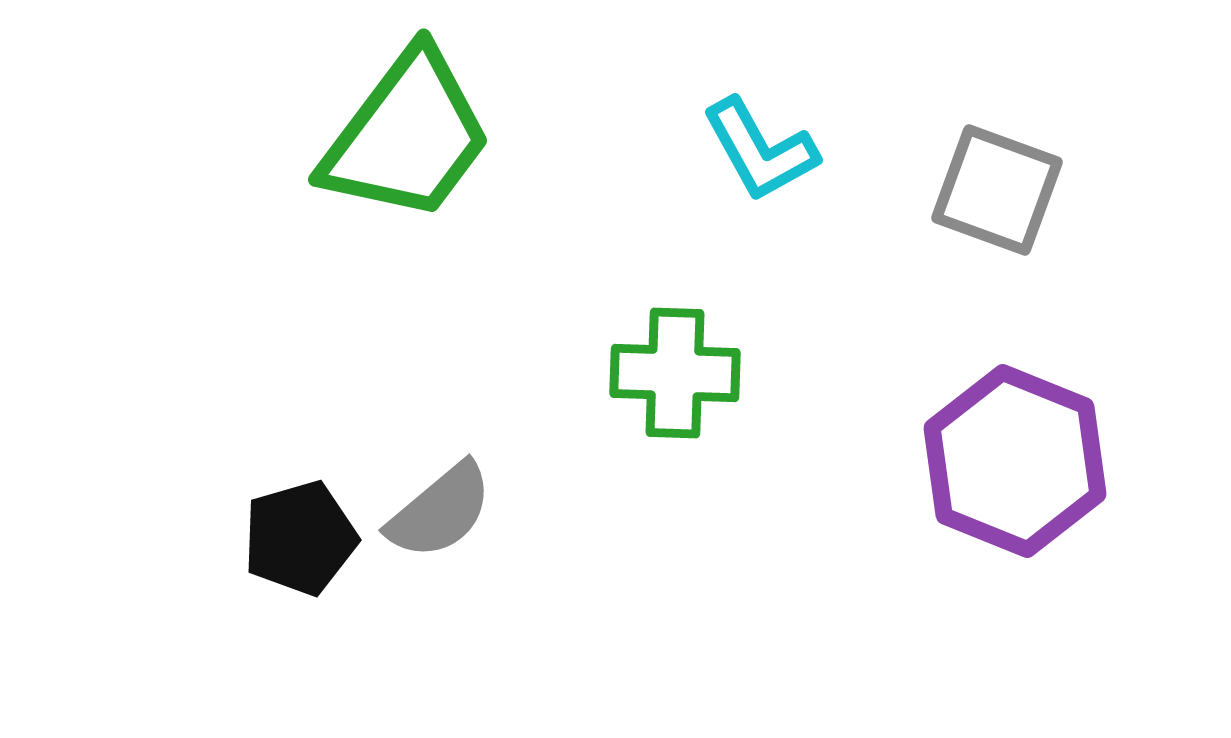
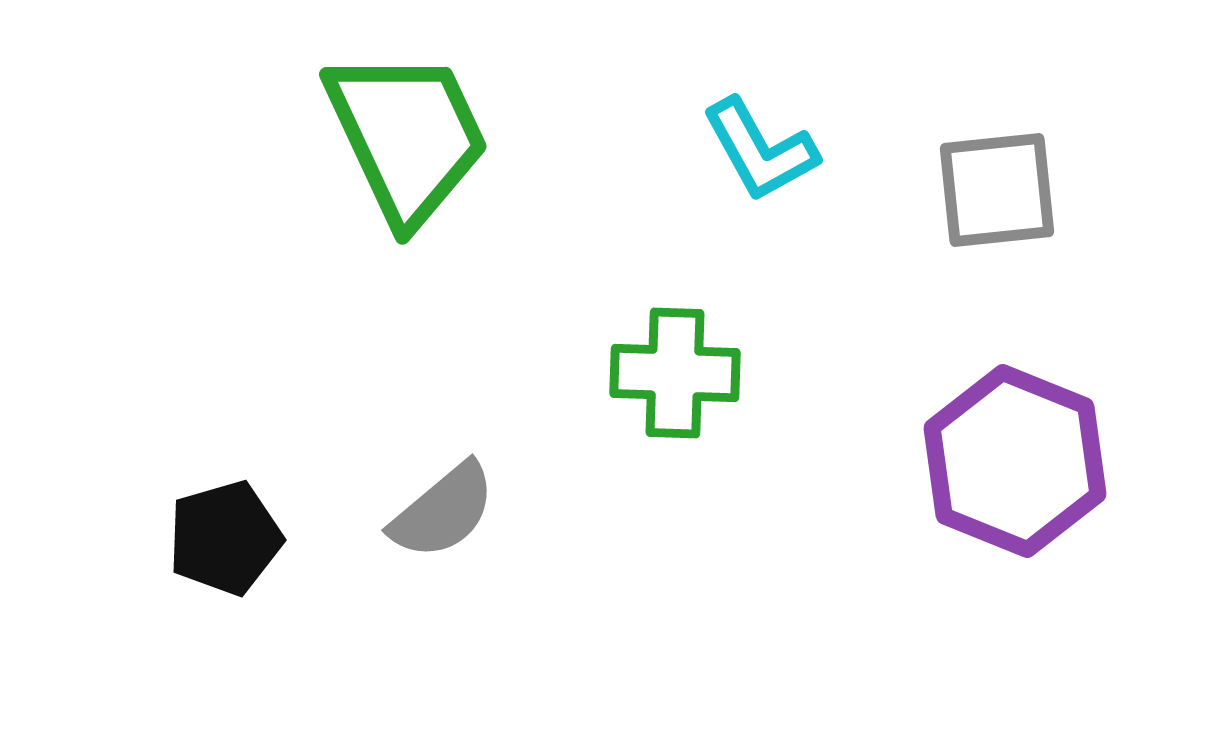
green trapezoid: rotated 62 degrees counterclockwise
gray square: rotated 26 degrees counterclockwise
gray semicircle: moved 3 px right
black pentagon: moved 75 px left
